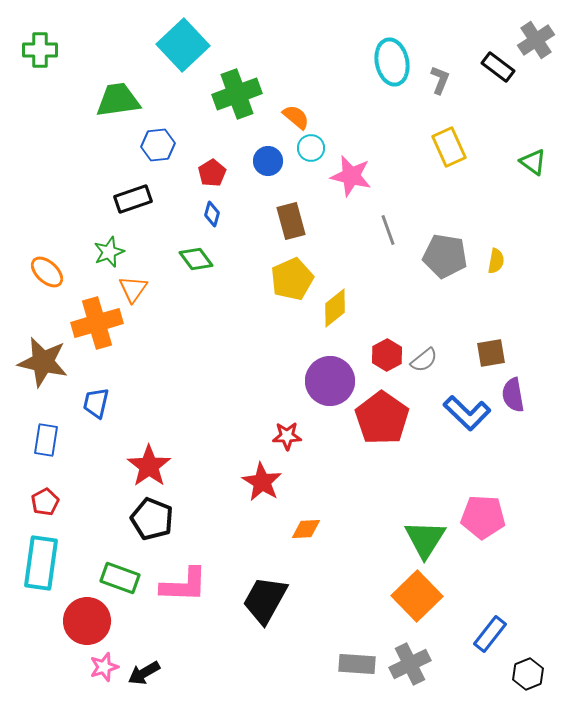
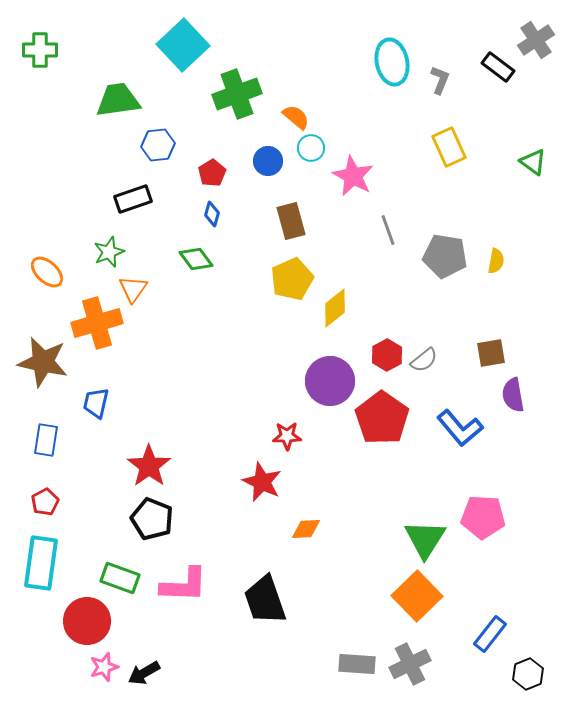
pink star at (351, 176): moved 2 px right; rotated 15 degrees clockwise
blue L-shape at (467, 413): moved 7 px left, 15 px down; rotated 6 degrees clockwise
red star at (262, 482): rotated 6 degrees counterclockwise
black trapezoid at (265, 600): rotated 48 degrees counterclockwise
